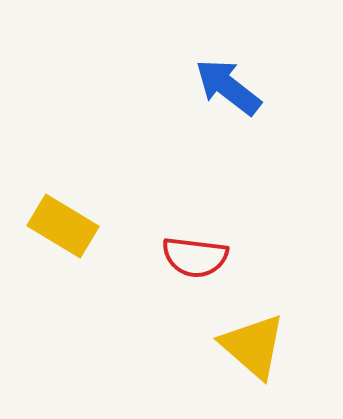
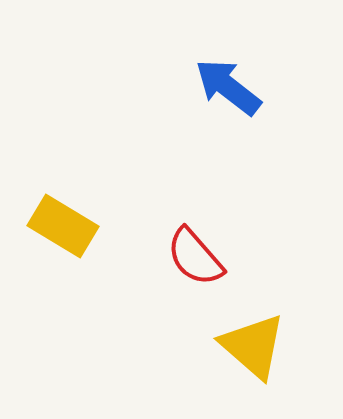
red semicircle: rotated 42 degrees clockwise
